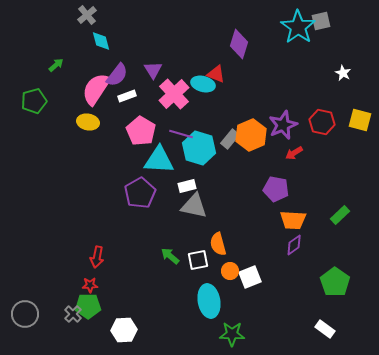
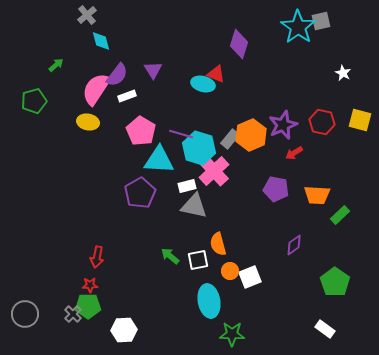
pink cross at (174, 94): moved 40 px right, 77 px down
orange trapezoid at (293, 220): moved 24 px right, 25 px up
